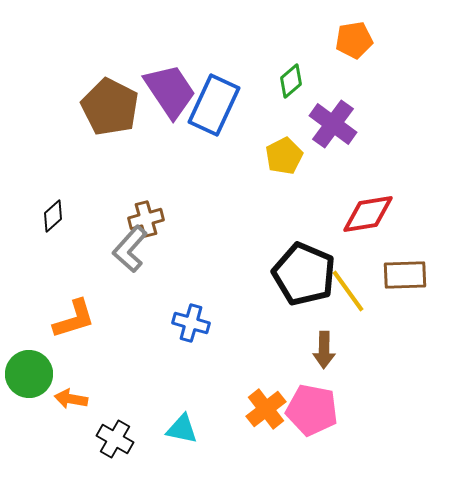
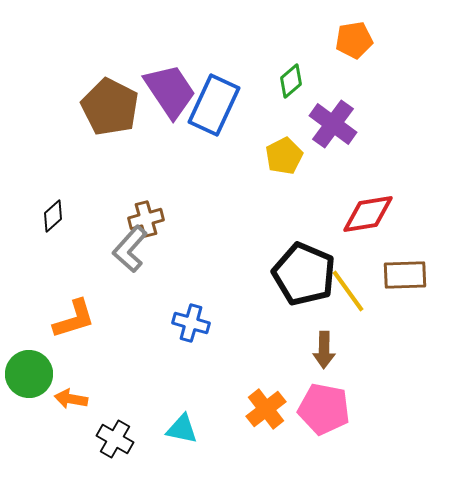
pink pentagon: moved 12 px right, 1 px up
